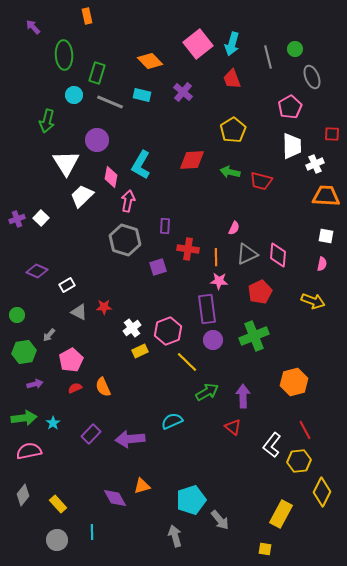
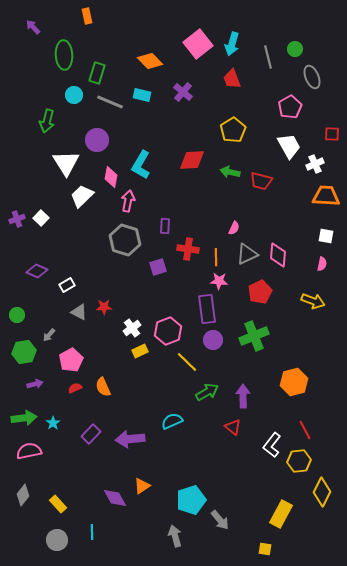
white trapezoid at (292, 146): moved 3 px left; rotated 28 degrees counterclockwise
orange triangle at (142, 486): rotated 18 degrees counterclockwise
